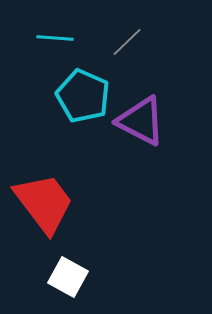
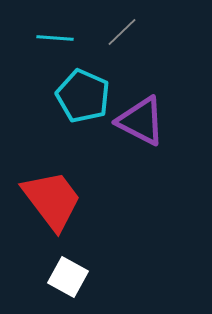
gray line: moved 5 px left, 10 px up
red trapezoid: moved 8 px right, 3 px up
